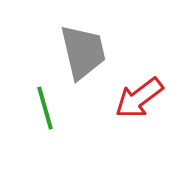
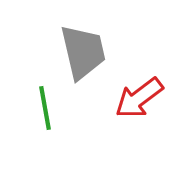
green line: rotated 6 degrees clockwise
